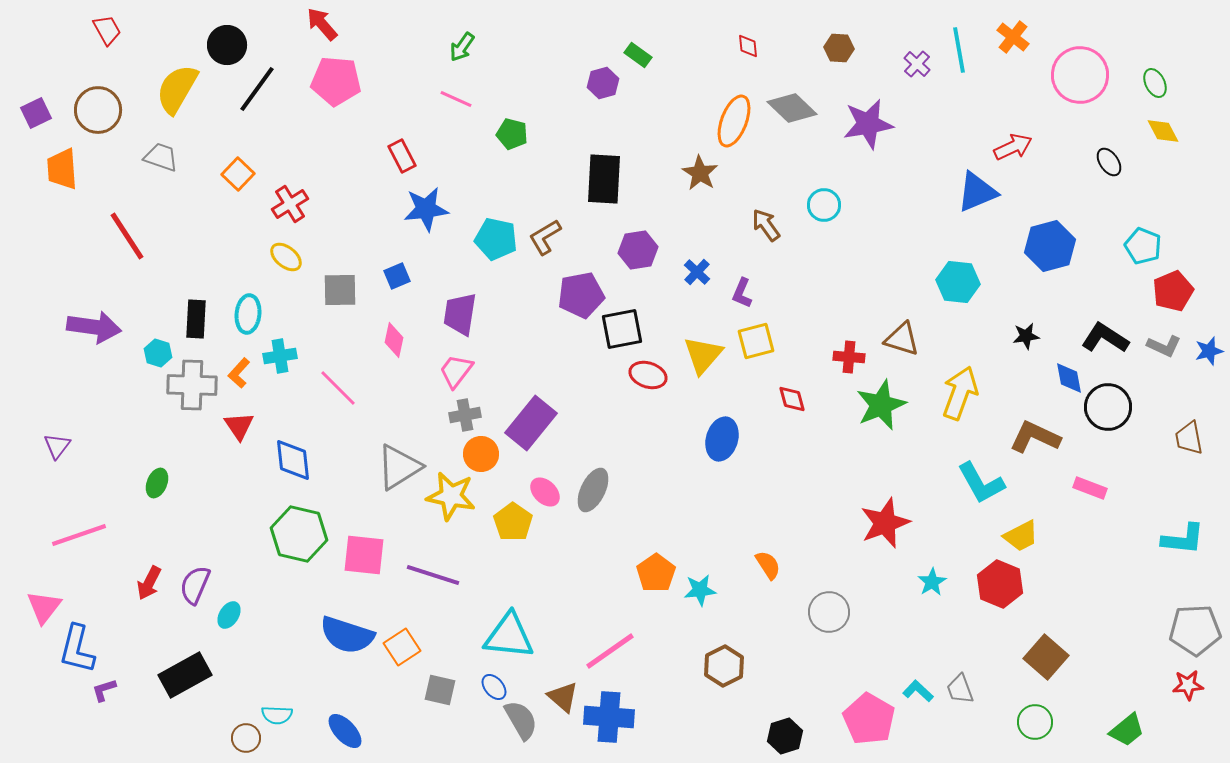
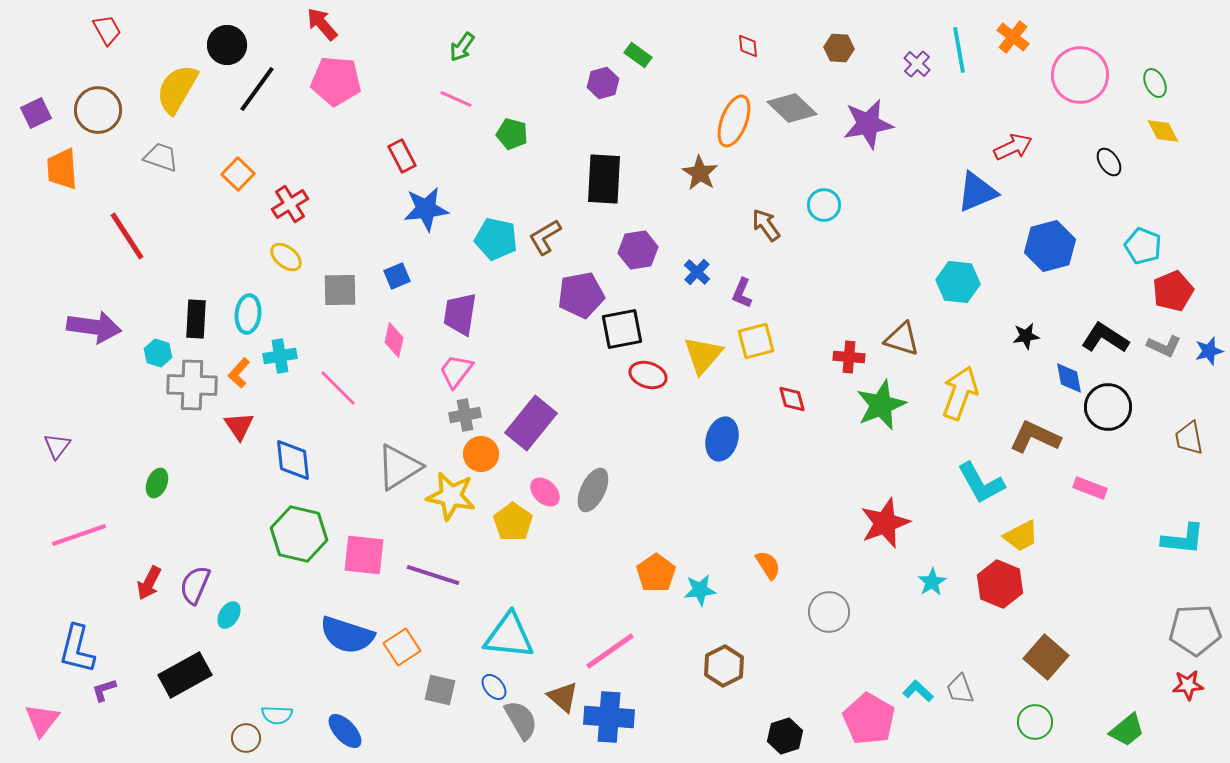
pink triangle at (44, 607): moved 2 px left, 113 px down
